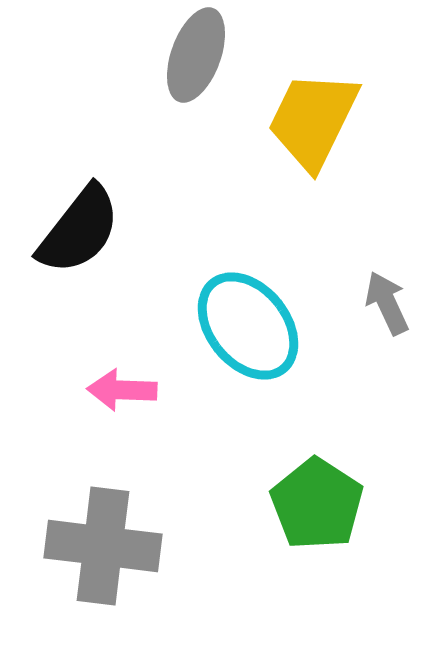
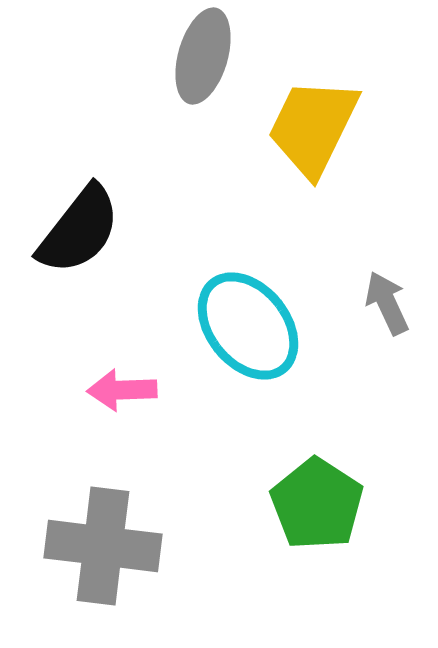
gray ellipse: moved 7 px right, 1 px down; rotated 4 degrees counterclockwise
yellow trapezoid: moved 7 px down
pink arrow: rotated 4 degrees counterclockwise
